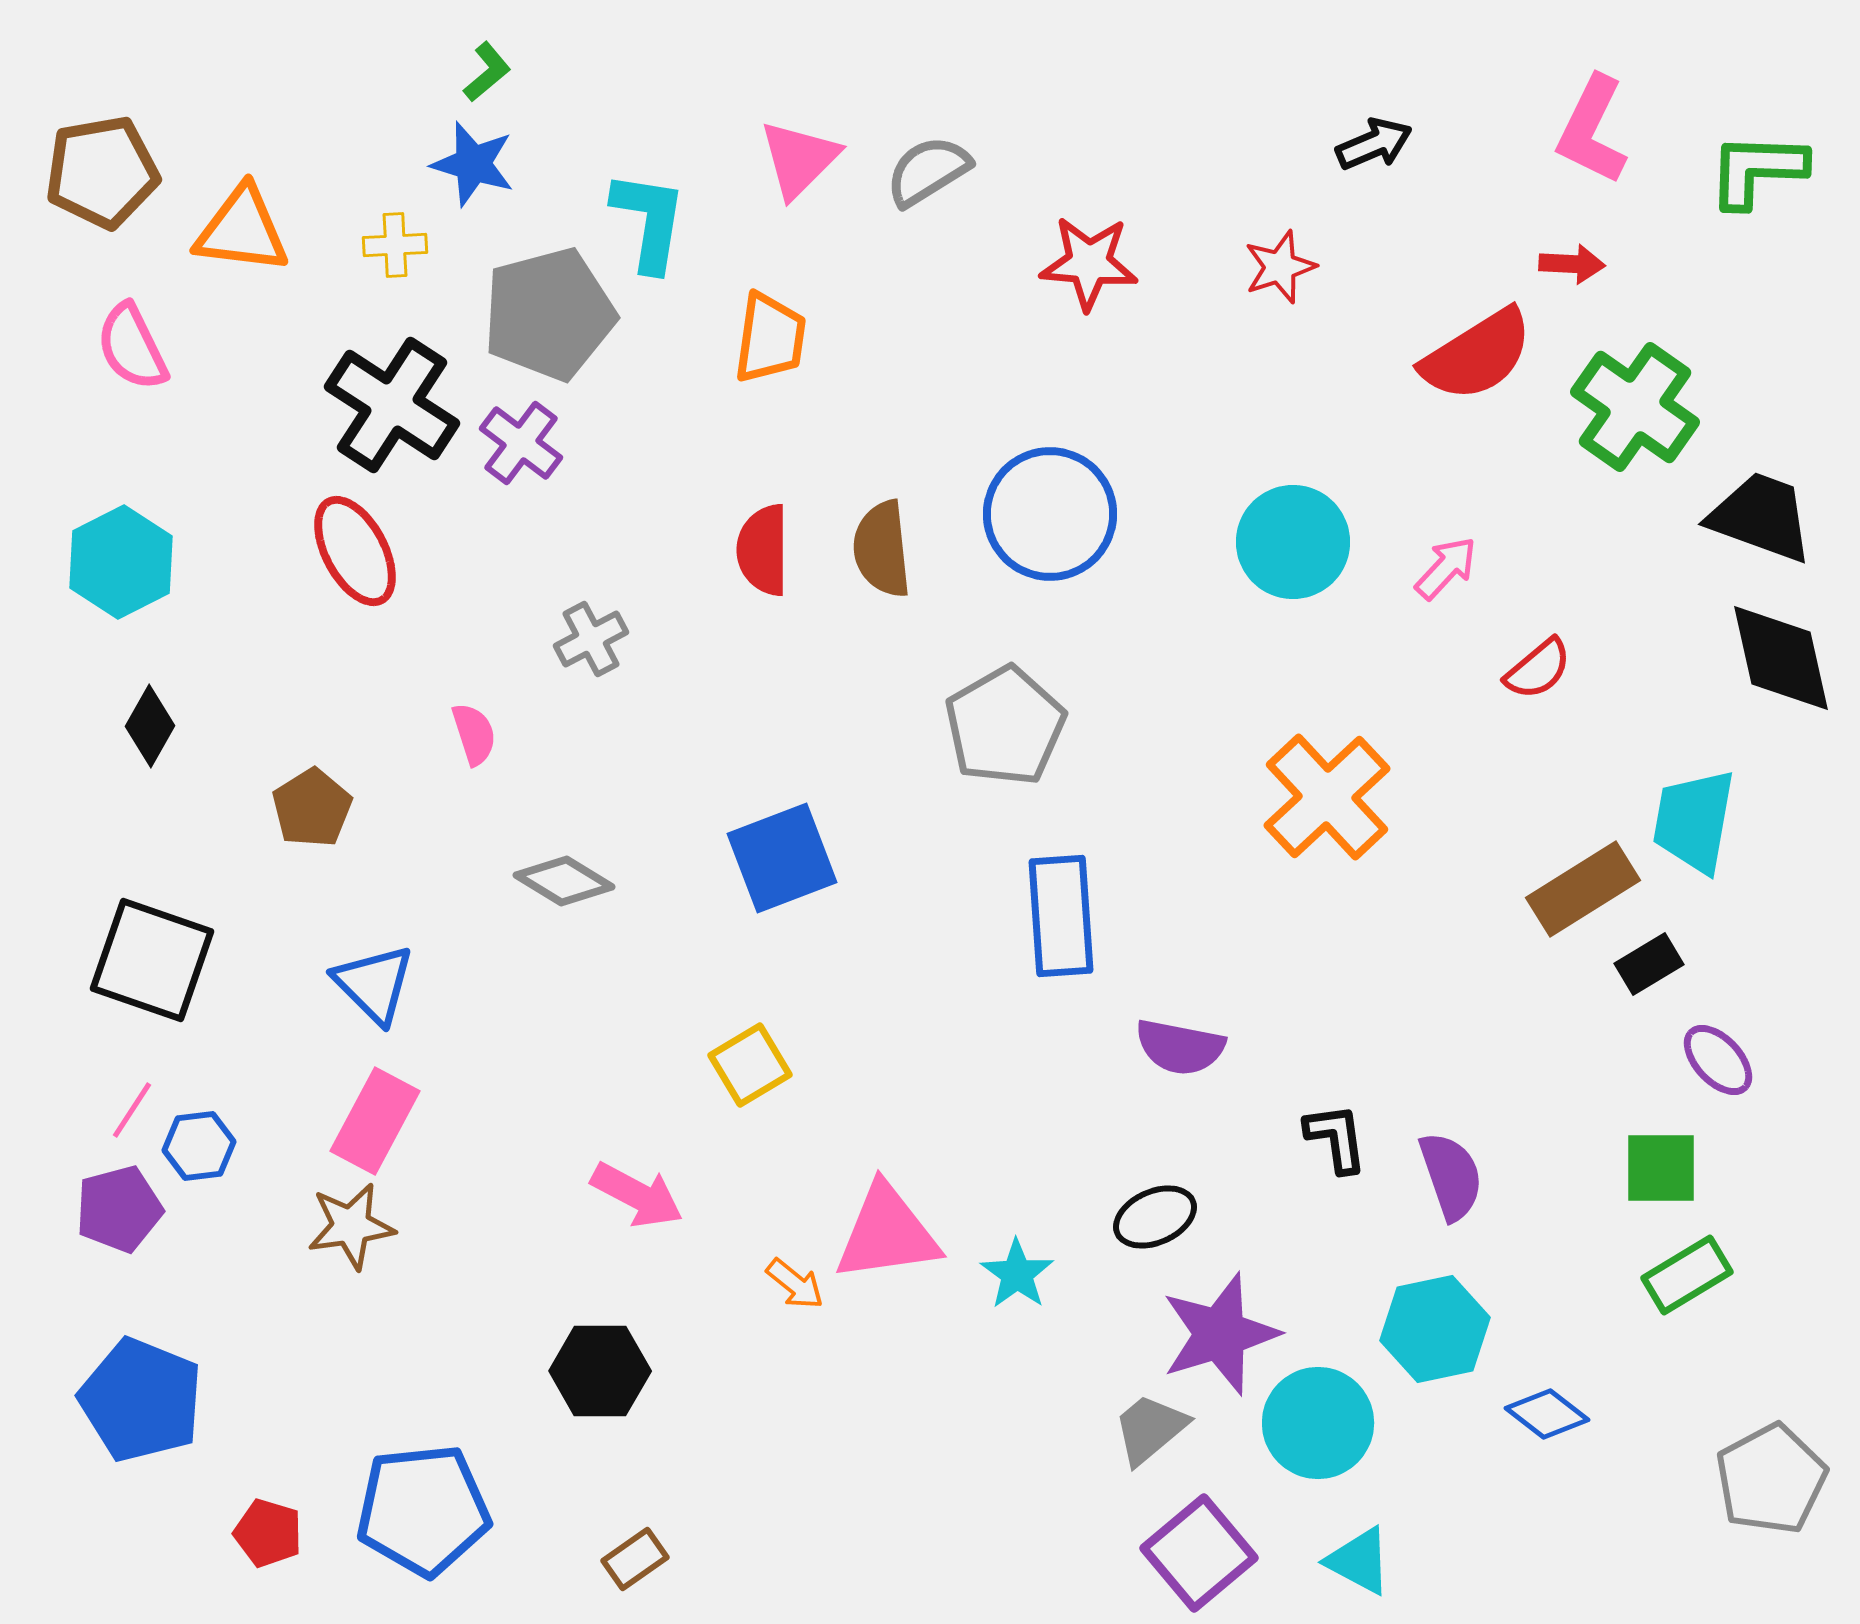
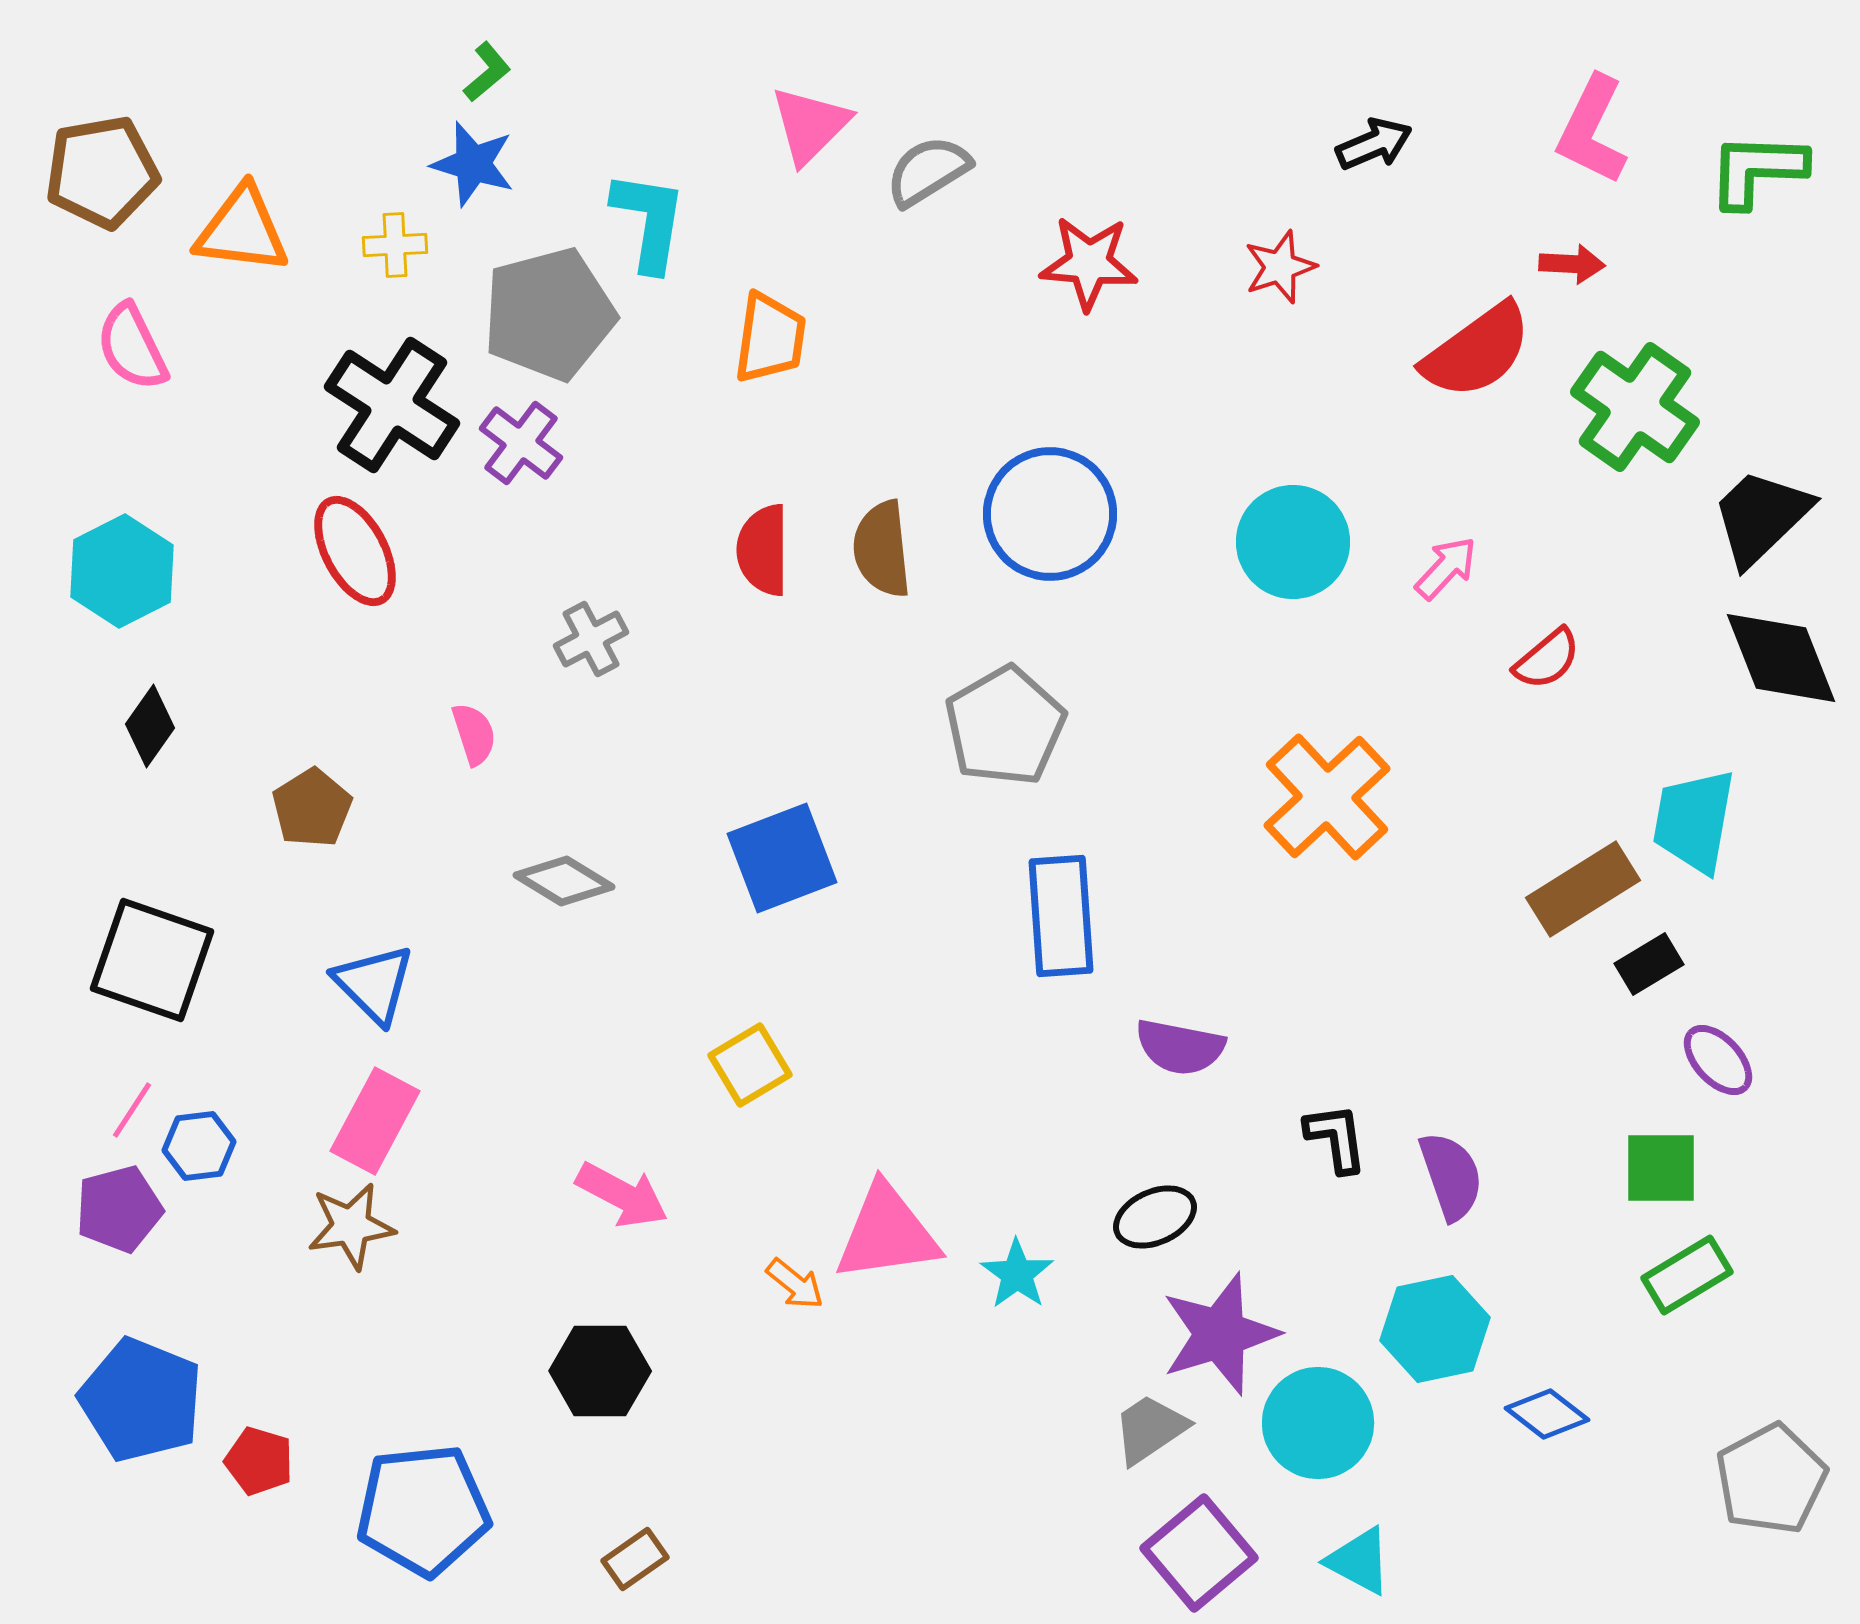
pink triangle at (799, 159): moved 11 px right, 34 px up
red semicircle at (1477, 355): moved 4 px up; rotated 4 degrees counterclockwise
black trapezoid at (1761, 517): rotated 64 degrees counterclockwise
cyan hexagon at (121, 562): moved 1 px right, 9 px down
black diamond at (1781, 658): rotated 9 degrees counterclockwise
red semicircle at (1538, 669): moved 9 px right, 10 px up
black diamond at (150, 726): rotated 6 degrees clockwise
pink arrow at (637, 1195): moved 15 px left
gray trapezoid at (1150, 1429): rotated 6 degrees clockwise
red pentagon at (268, 1533): moved 9 px left, 72 px up
